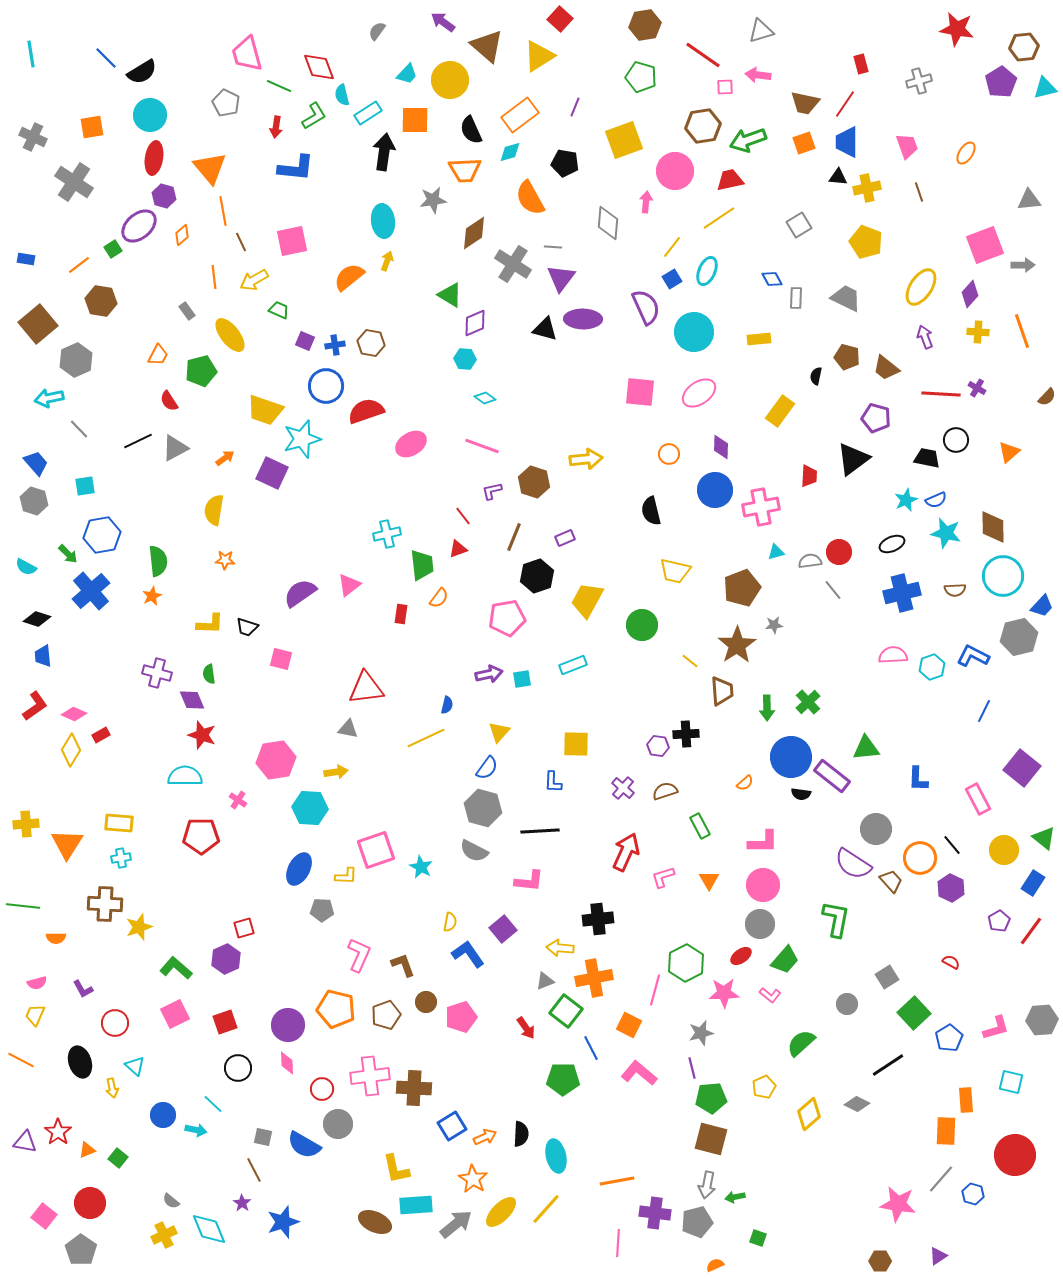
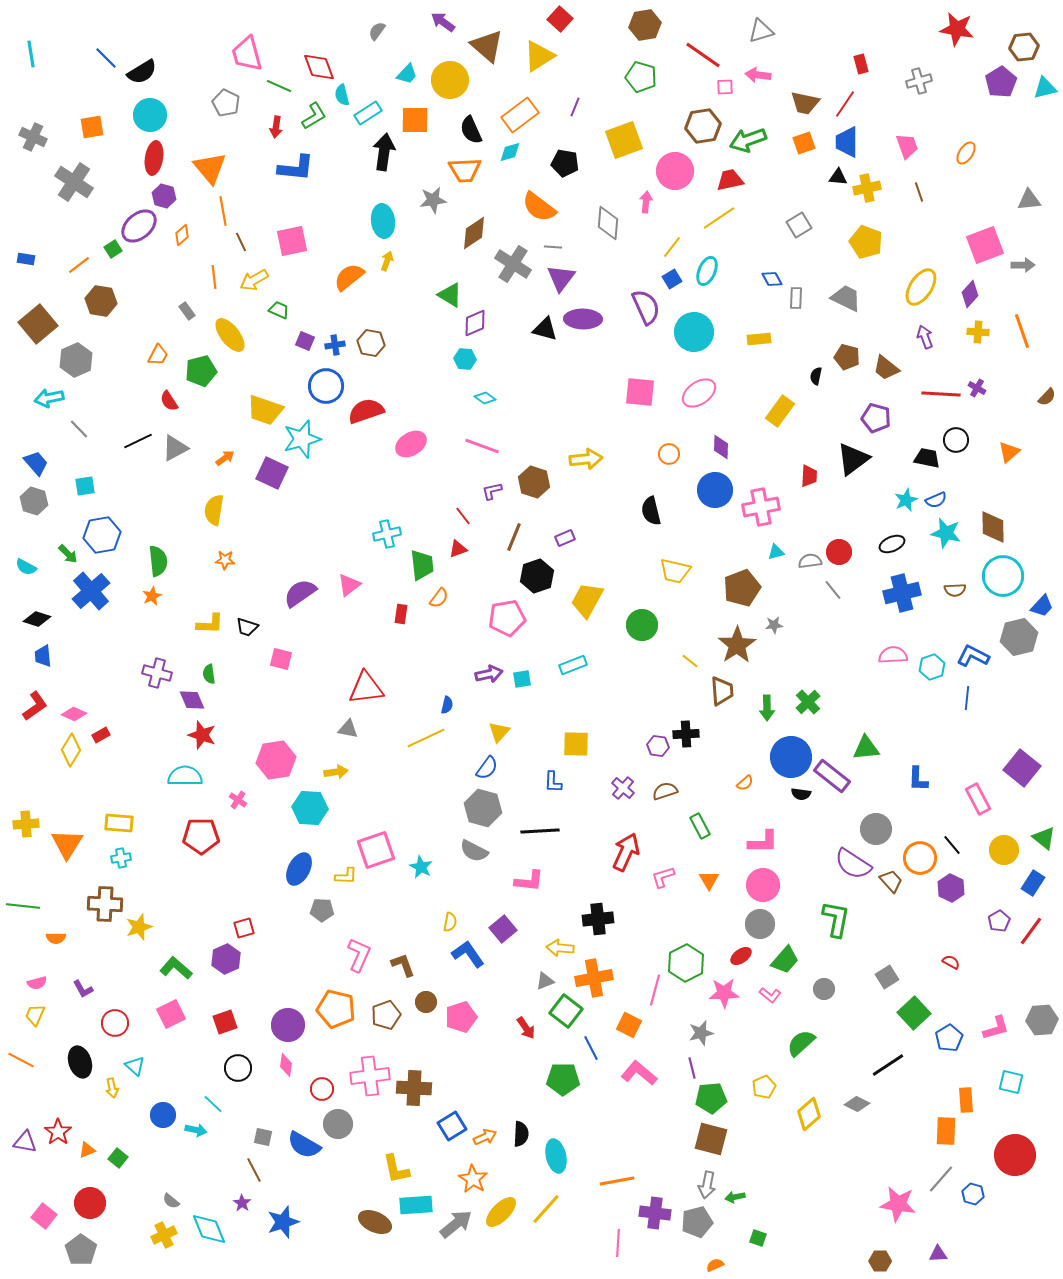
orange semicircle at (530, 198): moved 9 px right, 9 px down; rotated 24 degrees counterclockwise
blue line at (984, 711): moved 17 px left, 13 px up; rotated 20 degrees counterclockwise
gray circle at (847, 1004): moved 23 px left, 15 px up
pink square at (175, 1014): moved 4 px left
pink diamond at (287, 1063): moved 1 px left, 2 px down; rotated 10 degrees clockwise
purple triangle at (938, 1256): moved 2 px up; rotated 30 degrees clockwise
